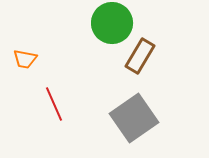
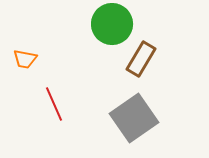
green circle: moved 1 px down
brown rectangle: moved 1 px right, 3 px down
